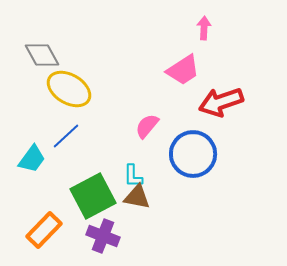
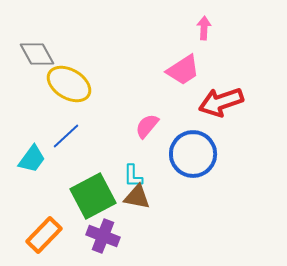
gray diamond: moved 5 px left, 1 px up
yellow ellipse: moved 5 px up
orange rectangle: moved 5 px down
